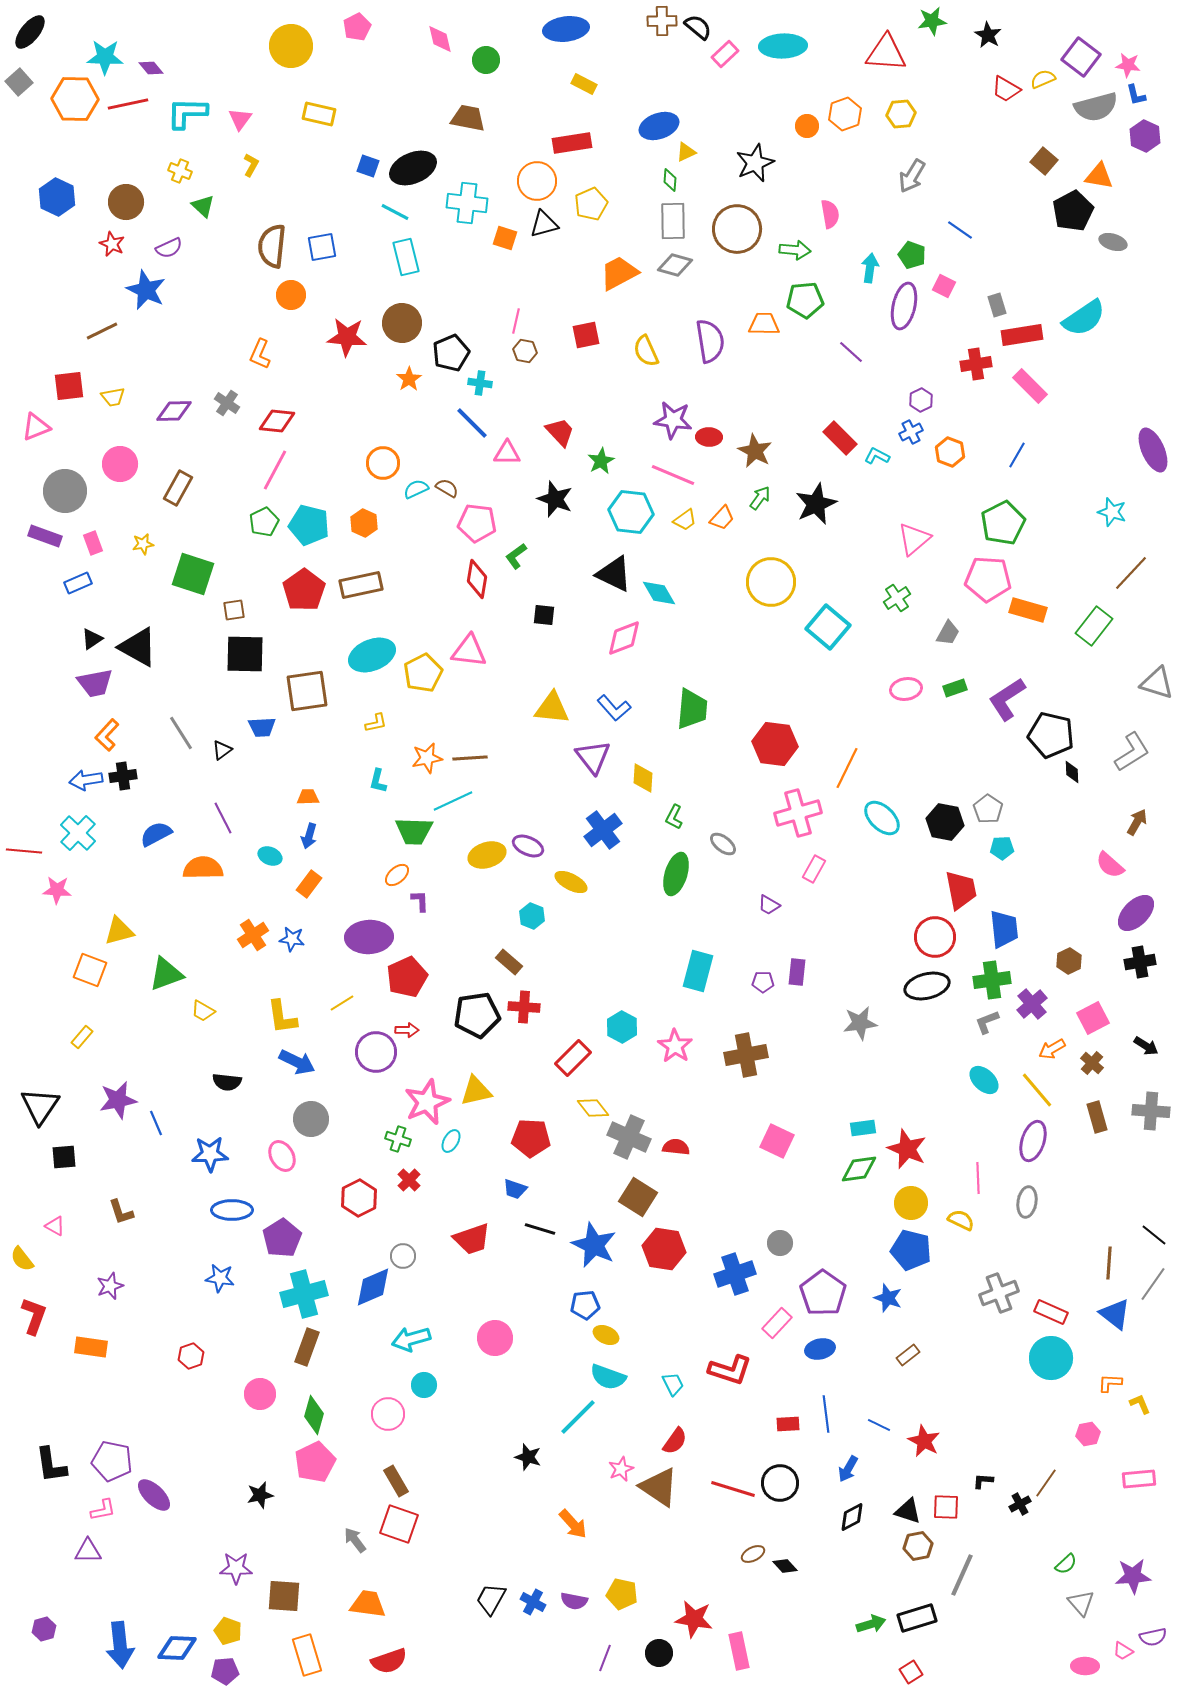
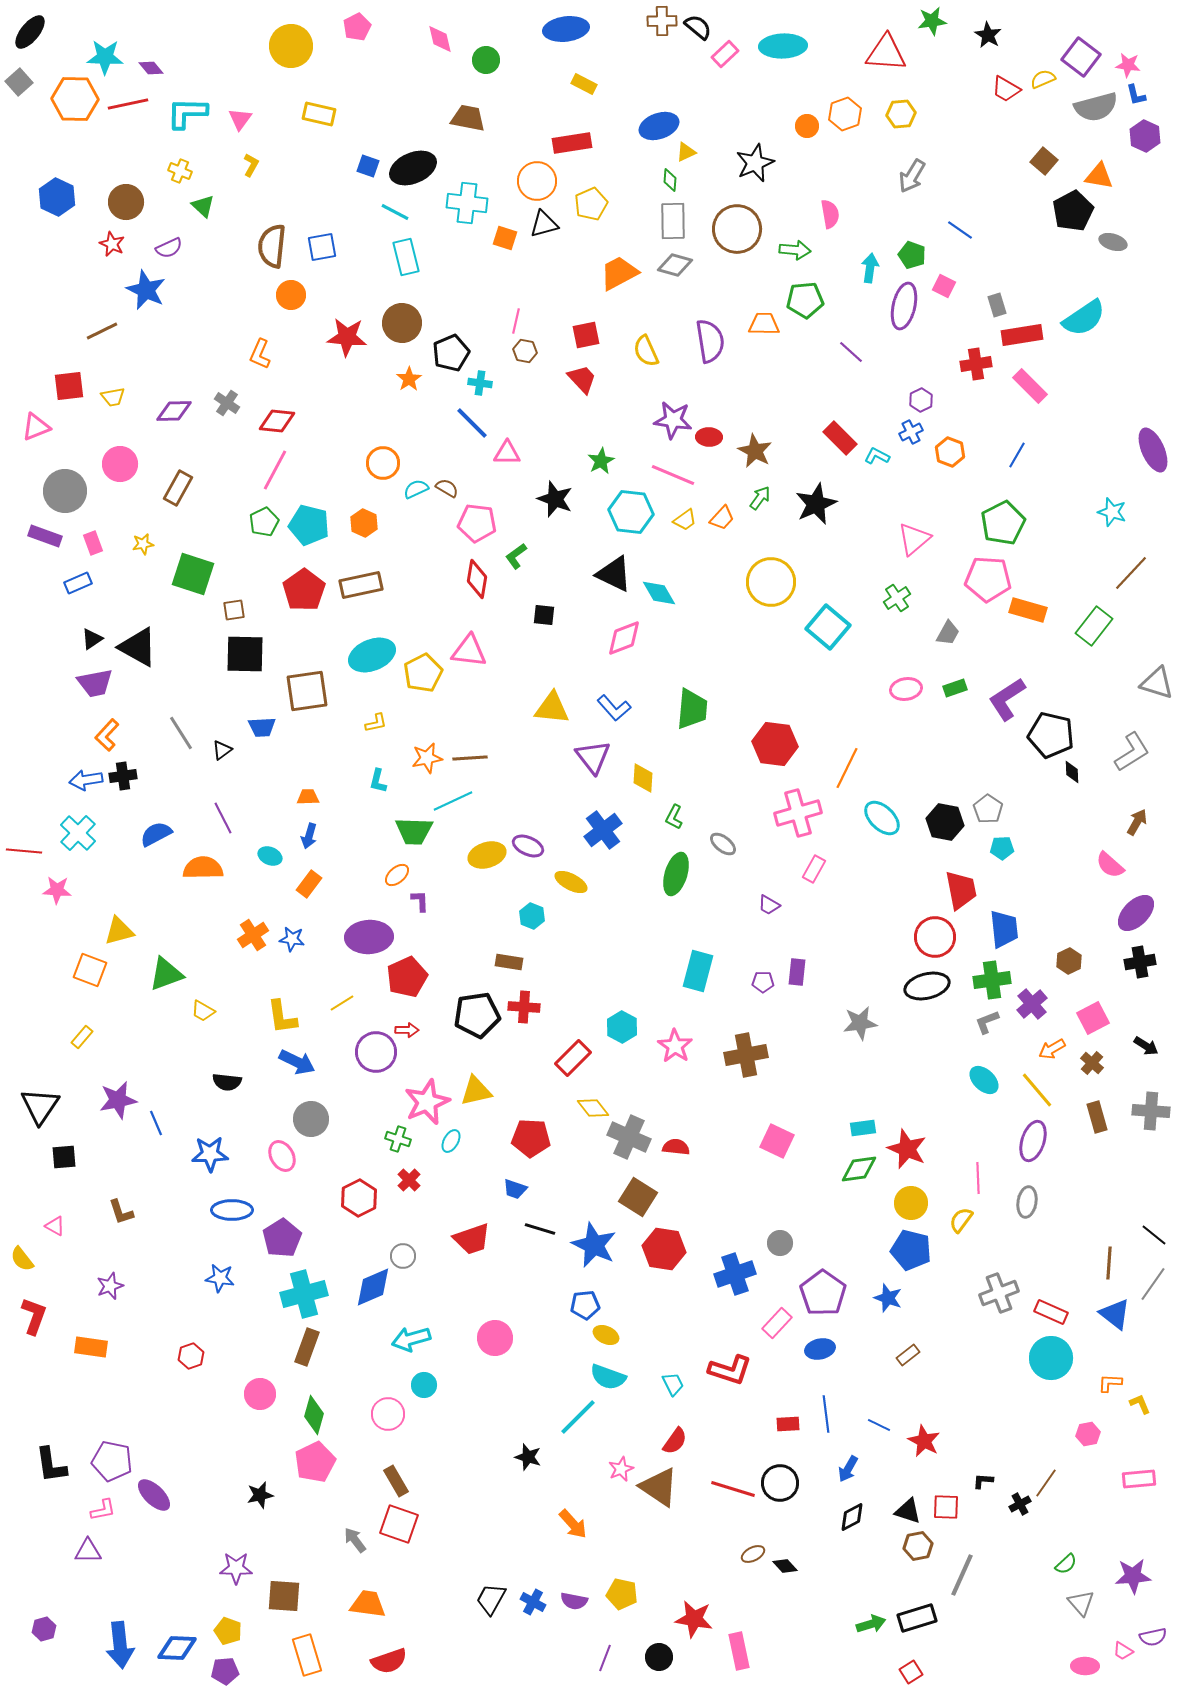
red trapezoid at (560, 432): moved 22 px right, 53 px up
brown rectangle at (509, 962): rotated 32 degrees counterclockwise
yellow semicircle at (961, 1220): rotated 80 degrees counterclockwise
black circle at (659, 1653): moved 4 px down
